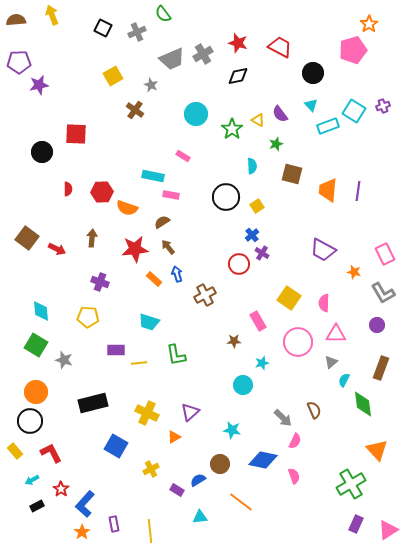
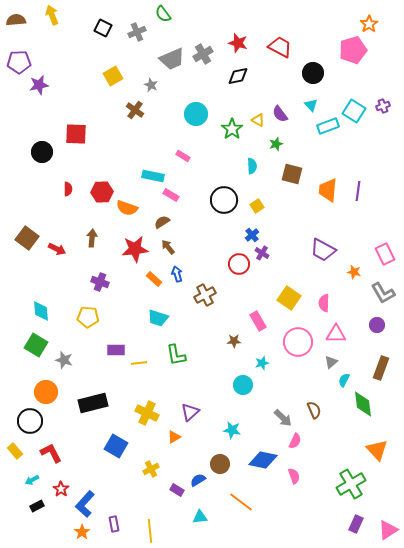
pink rectangle at (171, 195): rotated 21 degrees clockwise
black circle at (226, 197): moved 2 px left, 3 px down
cyan trapezoid at (149, 322): moved 9 px right, 4 px up
orange circle at (36, 392): moved 10 px right
